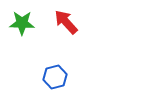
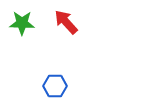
blue hexagon: moved 9 px down; rotated 15 degrees clockwise
